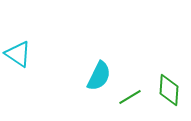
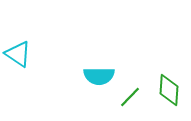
cyan semicircle: rotated 64 degrees clockwise
green line: rotated 15 degrees counterclockwise
